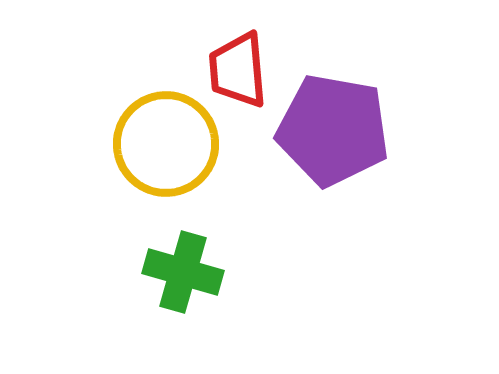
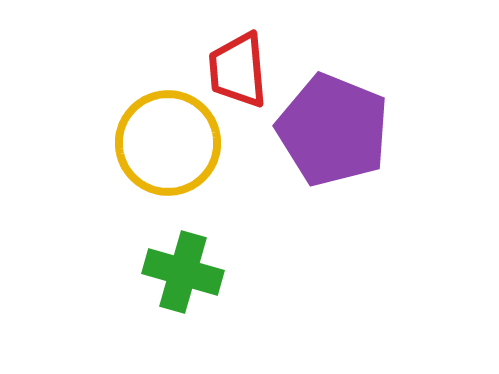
purple pentagon: rotated 12 degrees clockwise
yellow circle: moved 2 px right, 1 px up
